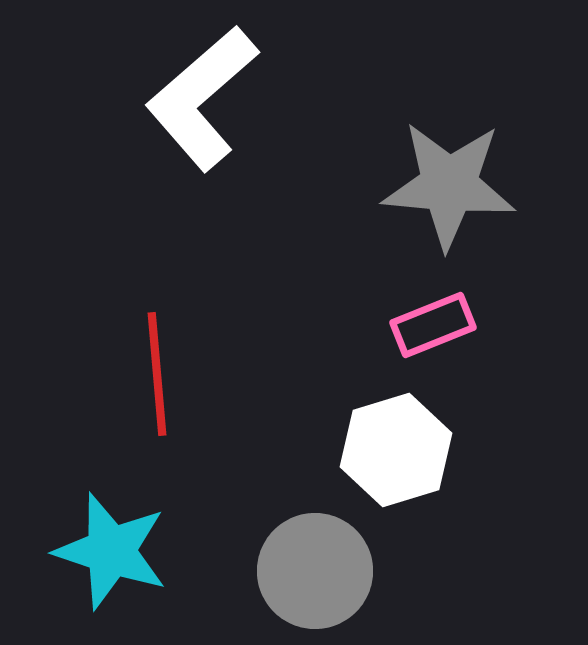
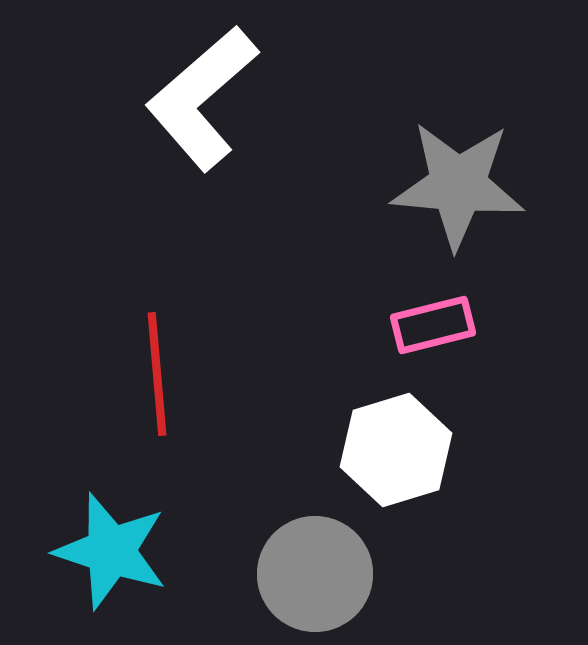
gray star: moved 9 px right
pink rectangle: rotated 8 degrees clockwise
gray circle: moved 3 px down
